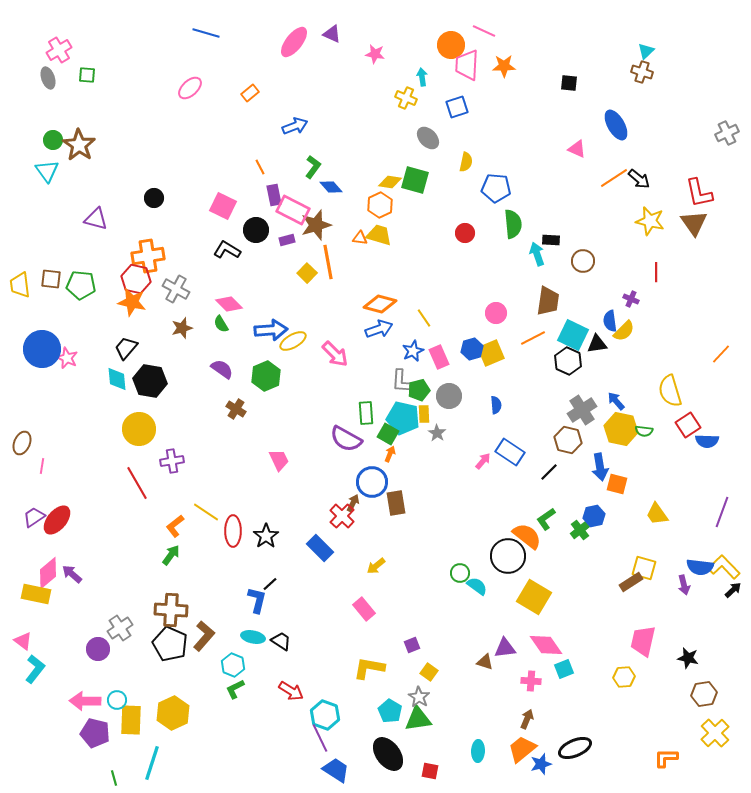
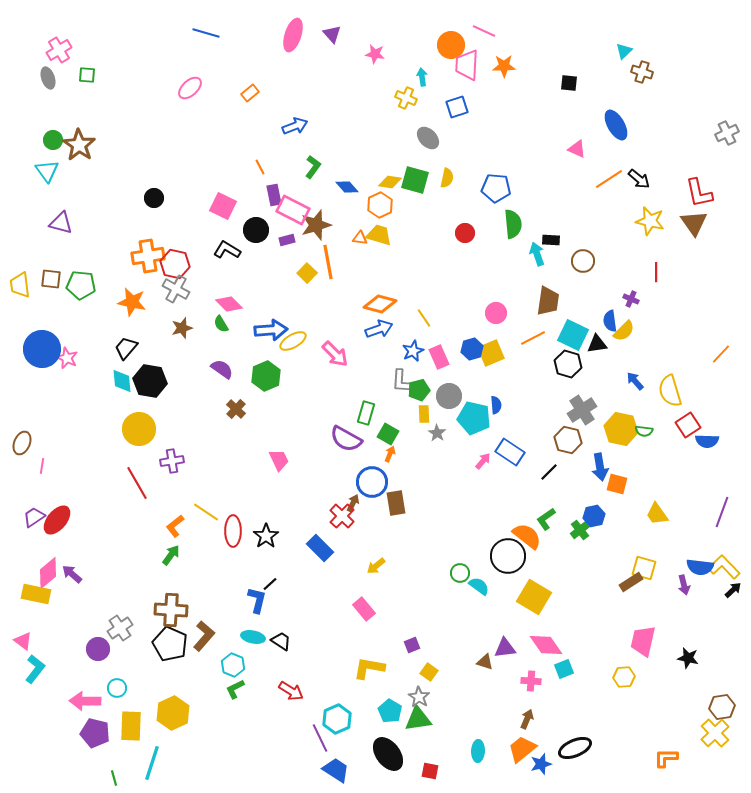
purple triangle at (332, 34): rotated 24 degrees clockwise
pink ellipse at (294, 42): moved 1 px left, 7 px up; rotated 20 degrees counterclockwise
cyan triangle at (646, 51): moved 22 px left
yellow semicircle at (466, 162): moved 19 px left, 16 px down
orange line at (614, 178): moved 5 px left, 1 px down
blue diamond at (331, 187): moved 16 px right
purple triangle at (96, 219): moved 35 px left, 4 px down
red hexagon at (136, 279): moved 39 px right, 15 px up
black hexagon at (568, 361): moved 3 px down; rotated 8 degrees counterclockwise
cyan diamond at (117, 379): moved 5 px right, 2 px down
blue arrow at (616, 401): moved 19 px right, 20 px up
brown cross at (236, 409): rotated 12 degrees clockwise
green rectangle at (366, 413): rotated 20 degrees clockwise
cyan pentagon at (403, 418): moved 71 px right
cyan semicircle at (477, 586): moved 2 px right
brown hexagon at (704, 694): moved 18 px right, 13 px down
cyan circle at (117, 700): moved 12 px up
cyan hexagon at (325, 715): moved 12 px right, 4 px down; rotated 16 degrees clockwise
yellow rectangle at (131, 720): moved 6 px down
